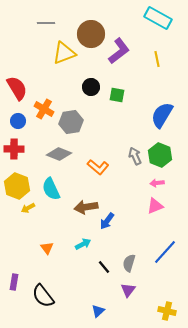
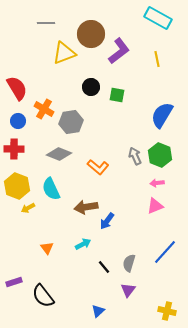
purple rectangle: rotated 63 degrees clockwise
